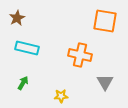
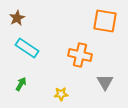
cyan rectangle: rotated 20 degrees clockwise
green arrow: moved 2 px left, 1 px down
yellow star: moved 2 px up
